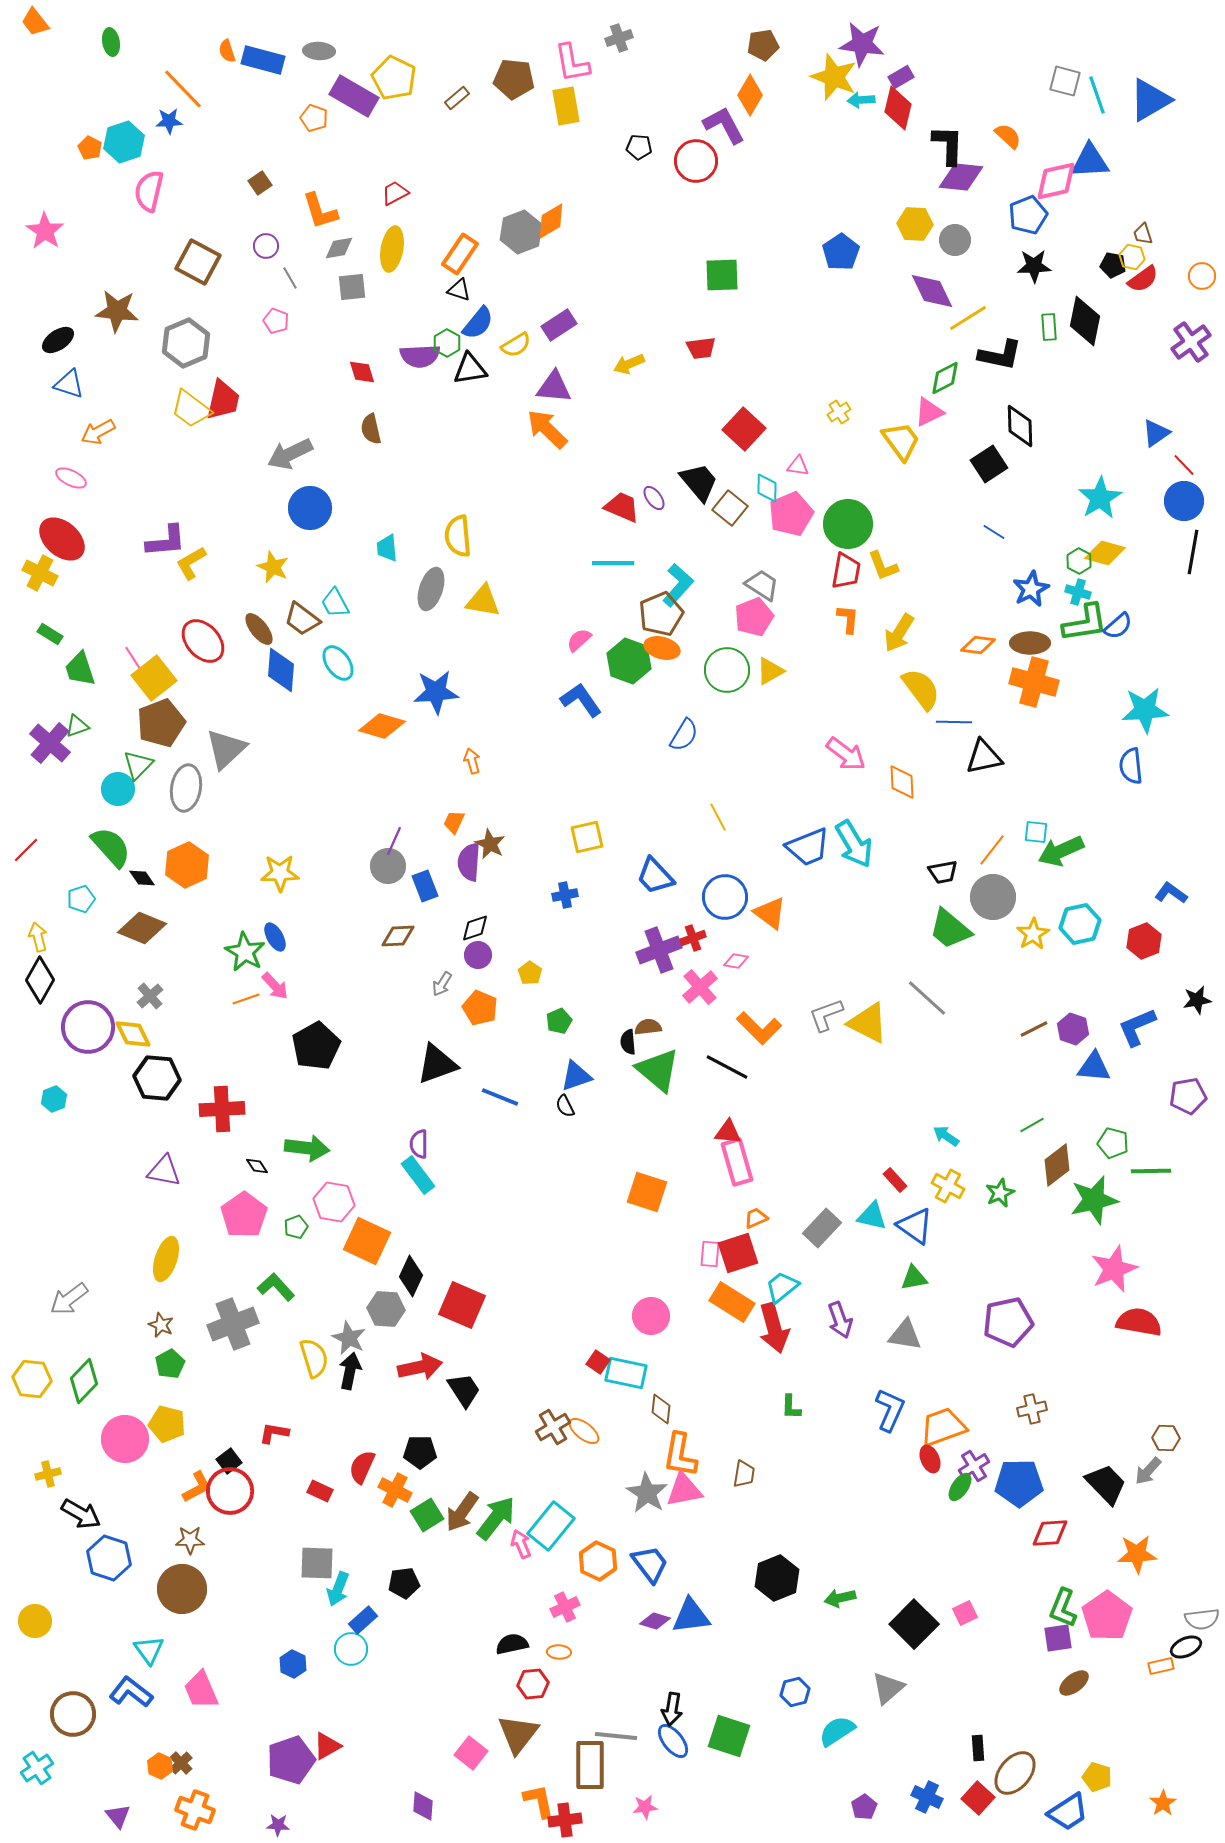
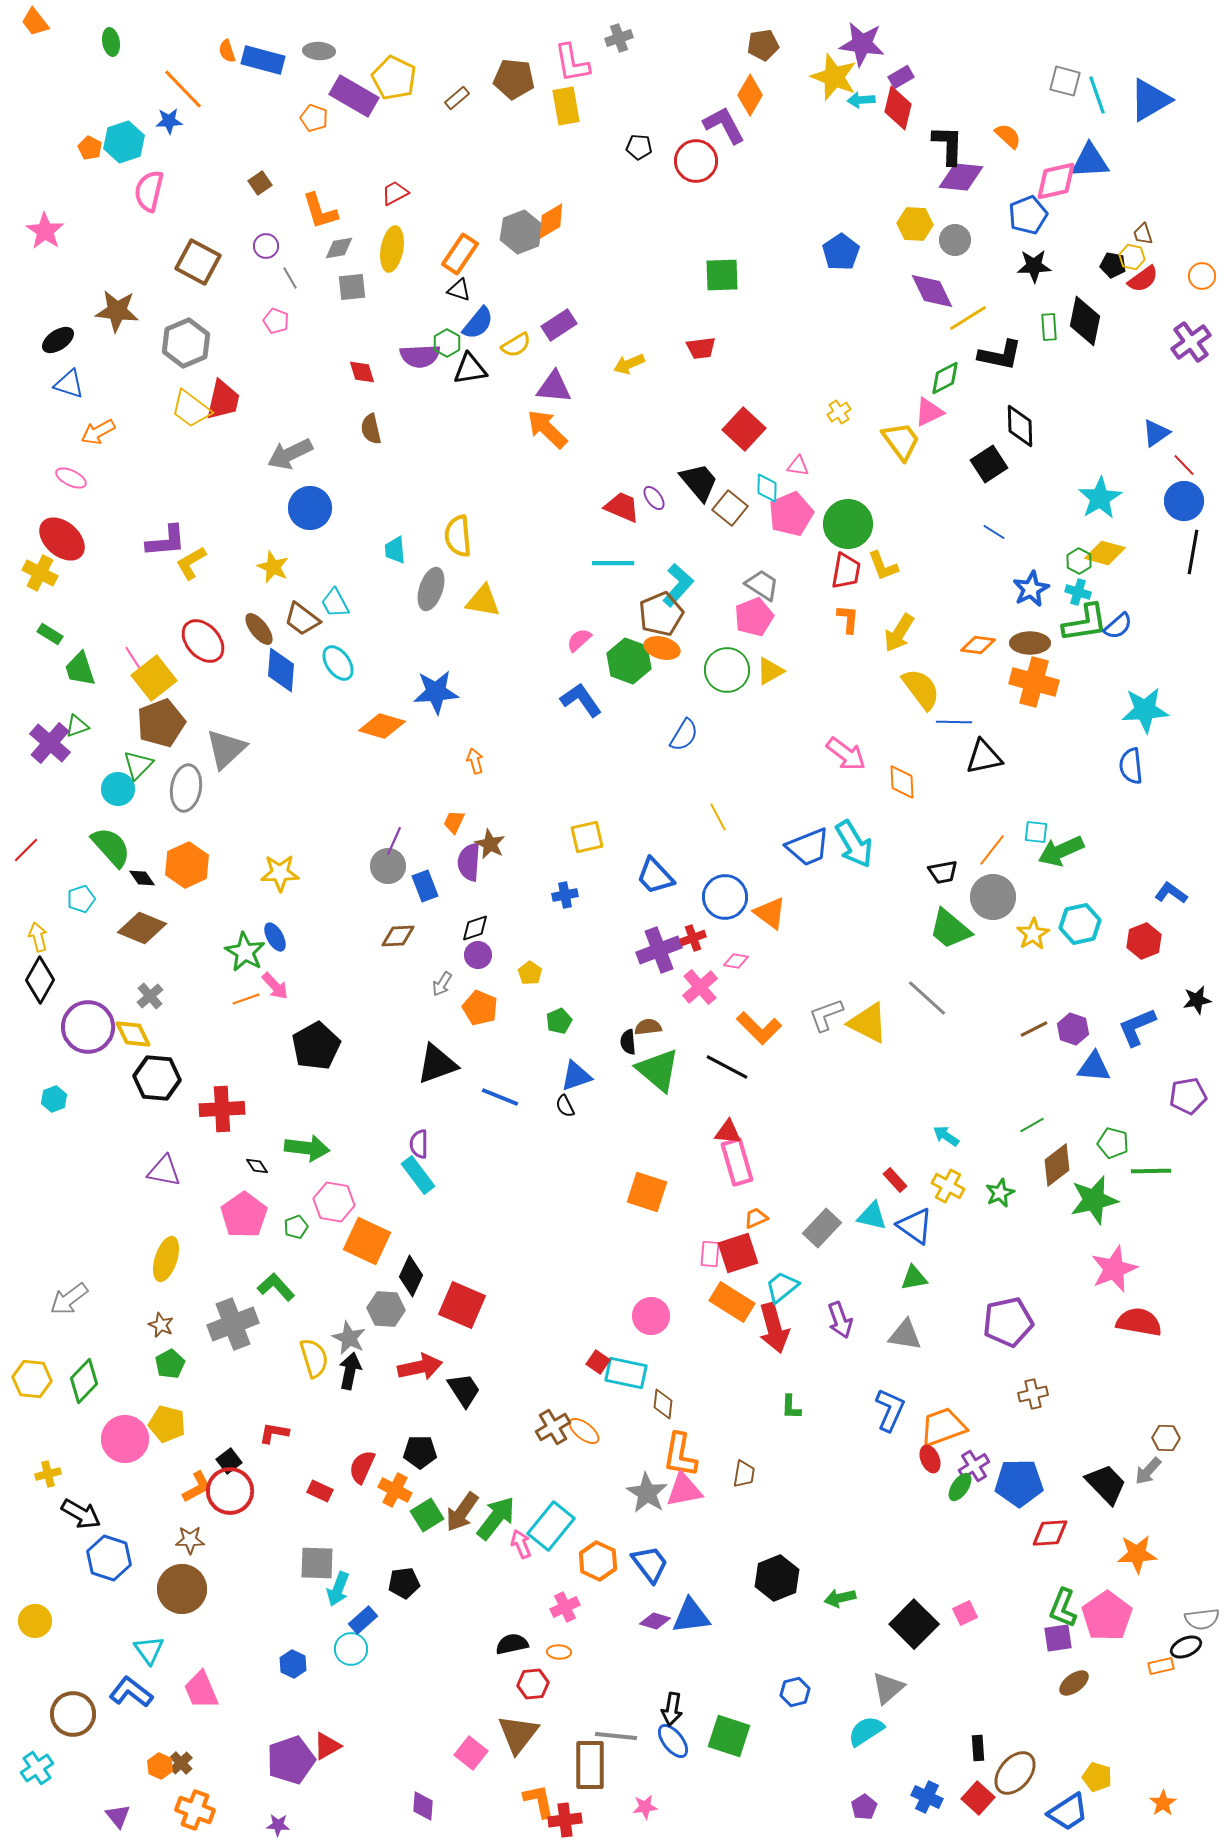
cyan trapezoid at (387, 548): moved 8 px right, 2 px down
orange arrow at (472, 761): moved 3 px right
brown diamond at (661, 1409): moved 2 px right, 5 px up
brown cross at (1032, 1409): moved 1 px right, 15 px up
cyan semicircle at (837, 1731): moved 29 px right
